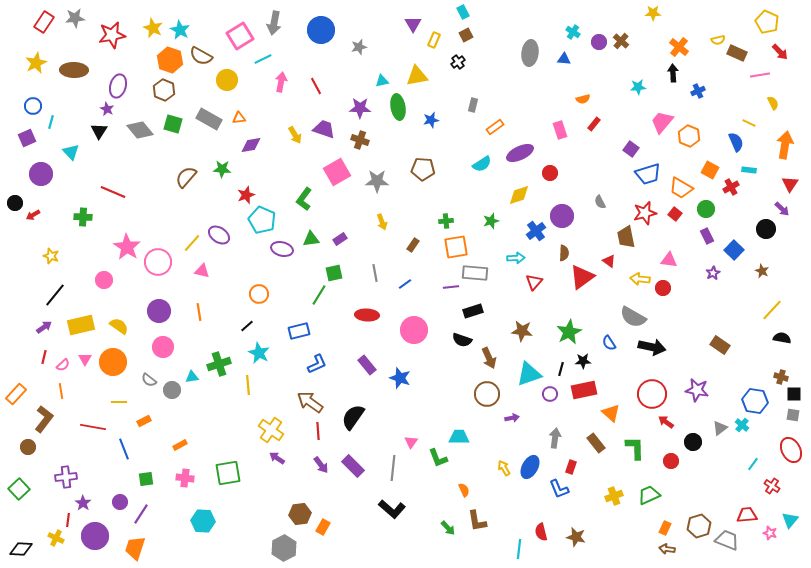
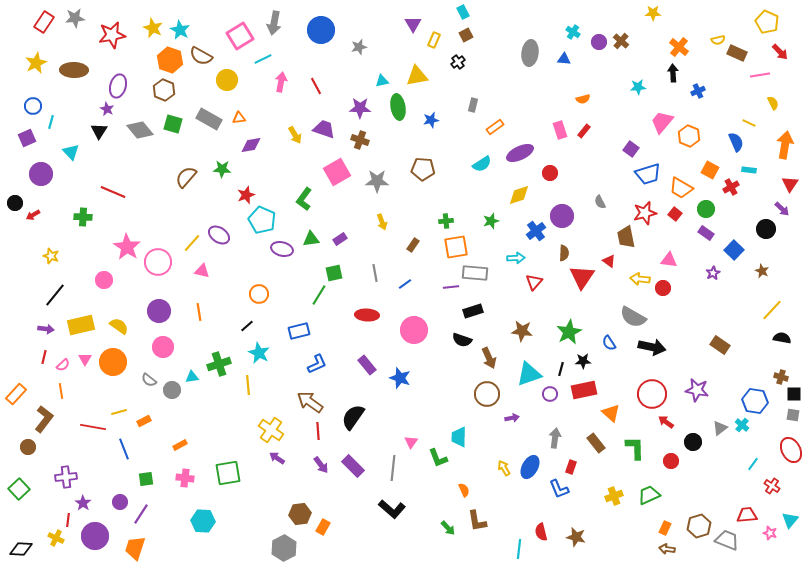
red rectangle at (594, 124): moved 10 px left, 7 px down
purple rectangle at (707, 236): moved 1 px left, 3 px up; rotated 28 degrees counterclockwise
red triangle at (582, 277): rotated 20 degrees counterclockwise
purple arrow at (44, 327): moved 2 px right, 2 px down; rotated 42 degrees clockwise
yellow line at (119, 402): moved 10 px down; rotated 14 degrees counterclockwise
cyan trapezoid at (459, 437): rotated 90 degrees counterclockwise
